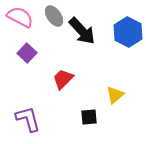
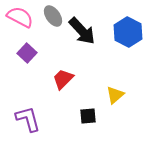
gray ellipse: moved 1 px left
black square: moved 1 px left, 1 px up
